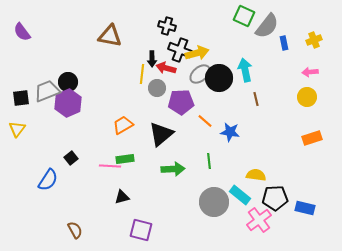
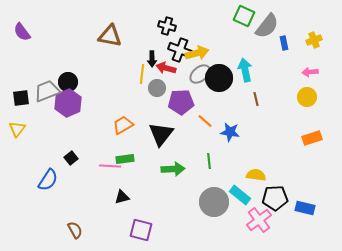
black triangle at (161, 134): rotated 12 degrees counterclockwise
